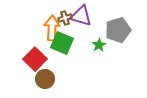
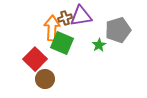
purple triangle: rotated 25 degrees counterclockwise
